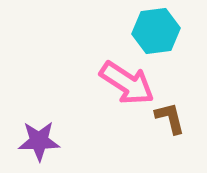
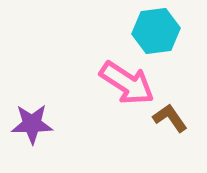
brown L-shape: rotated 21 degrees counterclockwise
purple star: moved 7 px left, 17 px up
